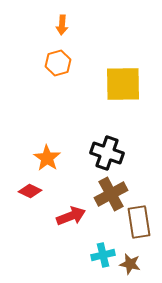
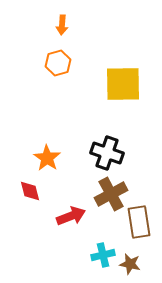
red diamond: rotated 50 degrees clockwise
